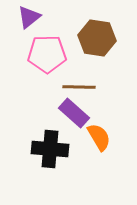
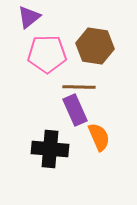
brown hexagon: moved 2 px left, 8 px down
purple rectangle: moved 1 px right, 3 px up; rotated 24 degrees clockwise
orange semicircle: rotated 8 degrees clockwise
